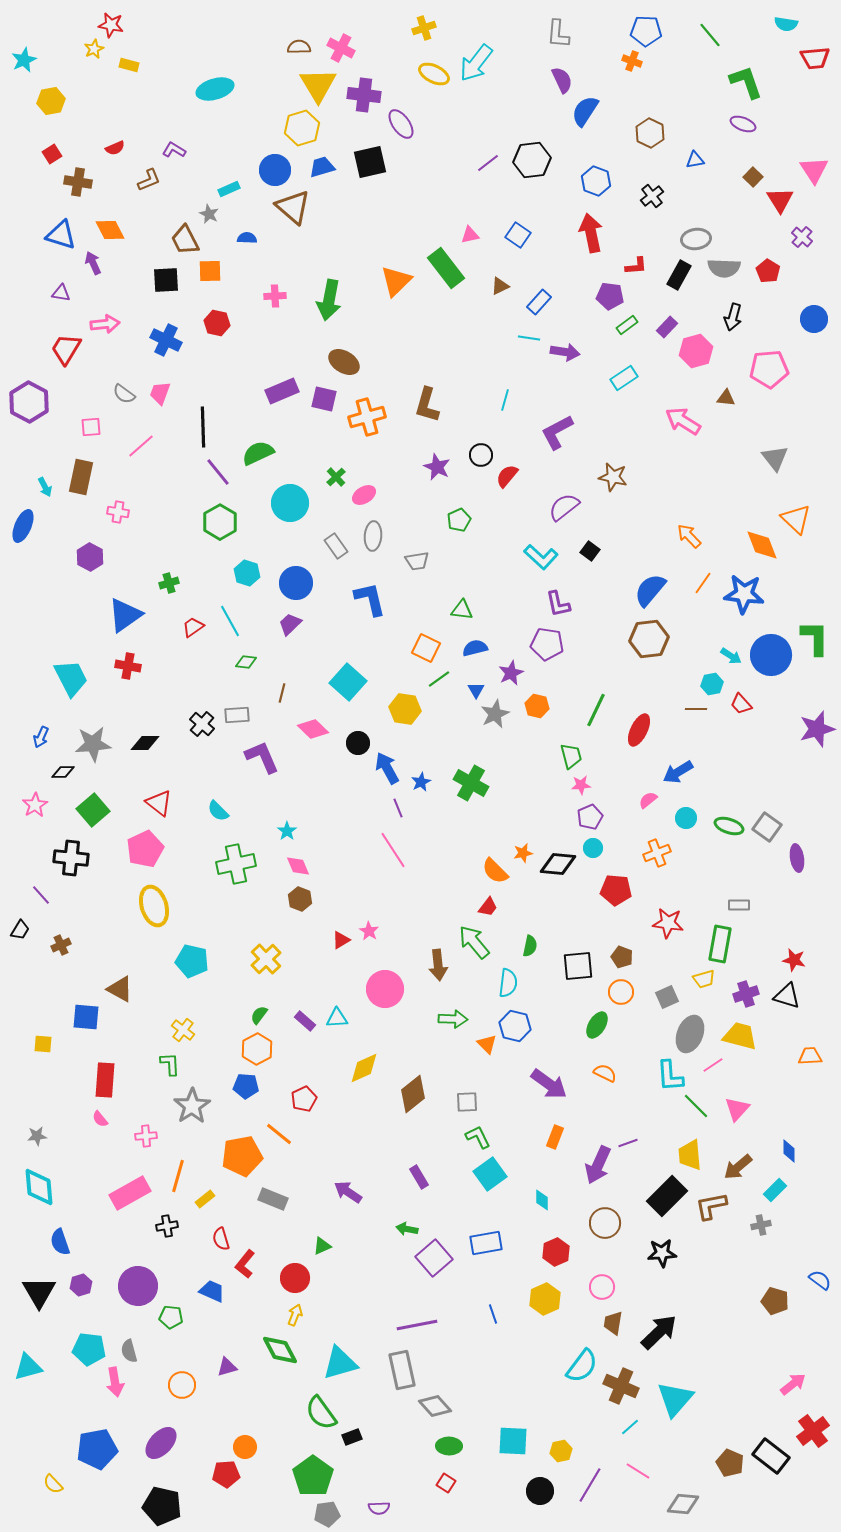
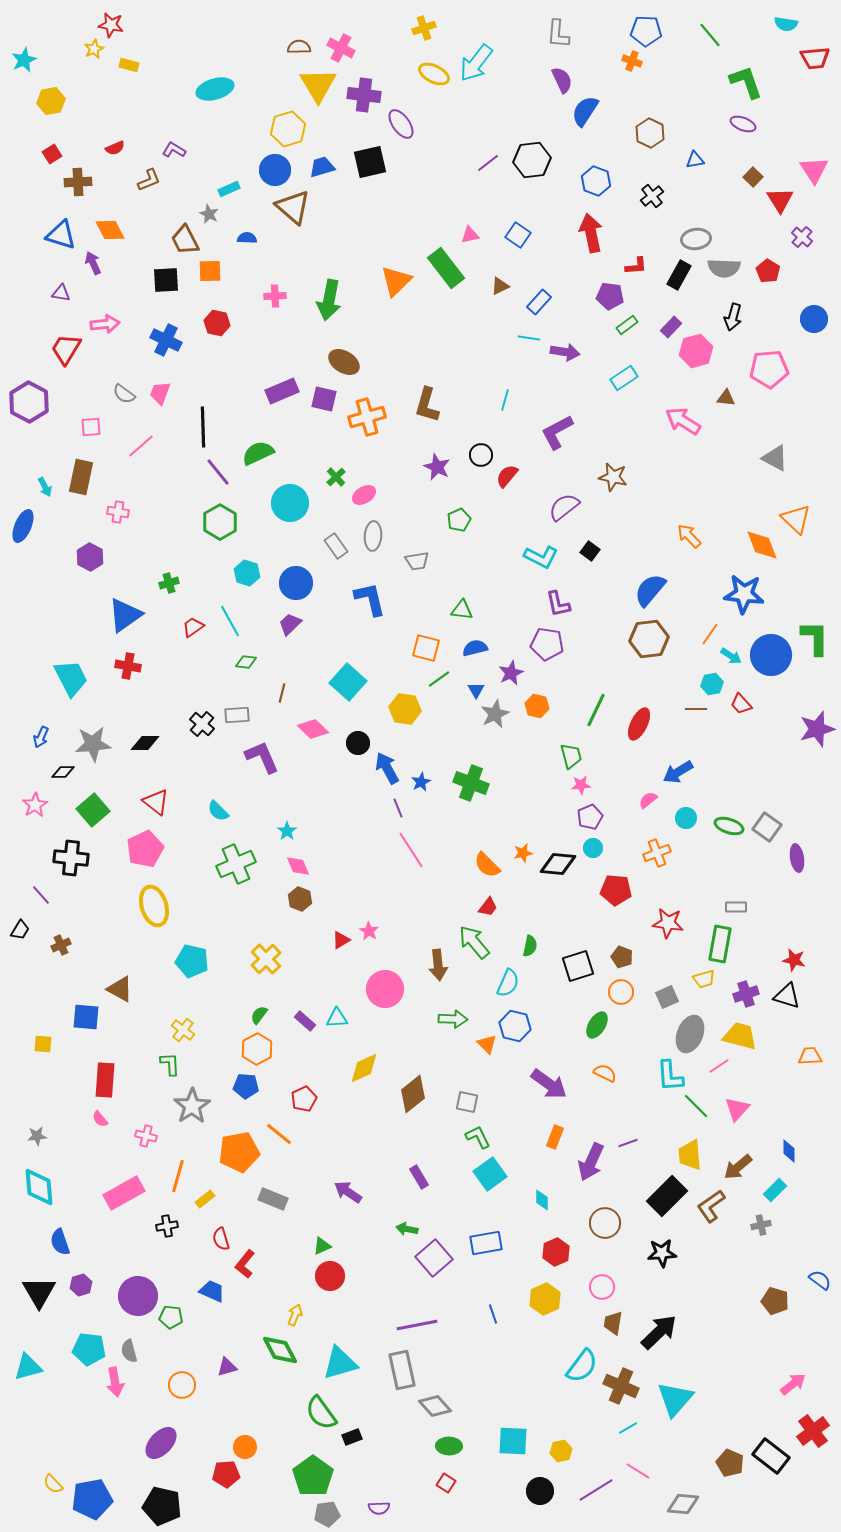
yellow hexagon at (302, 128): moved 14 px left, 1 px down
brown cross at (78, 182): rotated 12 degrees counterclockwise
purple rectangle at (667, 327): moved 4 px right
gray triangle at (775, 458): rotated 24 degrees counterclockwise
cyan L-shape at (541, 557): rotated 16 degrees counterclockwise
orange line at (703, 583): moved 7 px right, 51 px down
orange square at (426, 648): rotated 12 degrees counterclockwise
red ellipse at (639, 730): moved 6 px up
green cross at (471, 783): rotated 8 degrees counterclockwise
red triangle at (159, 803): moved 3 px left, 1 px up
pink line at (393, 850): moved 18 px right
green cross at (236, 864): rotated 12 degrees counterclockwise
orange semicircle at (495, 871): moved 8 px left, 6 px up
gray rectangle at (739, 905): moved 3 px left, 2 px down
black square at (578, 966): rotated 12 degrees counterclockwise
cyan semicircle at (508, 983): rotated 16 degrees clockwise
pink line at (713, 1065): moved 6 px right, 1 px down
gray square at (467, 1102): rotated 15 degrees clockwise
pink cross at (146, 1136): rotated 20 degrees clockwise
orange pentagon at (242, 1156): moved 3 px left, 4 px up
purple arrow at (598, 1165): moved 7 px left, 3 px up
pink rectangle at (130, 1193): moved 6 px left
brown L-shape at (711, 1206): rotated 24 degrees counterclockwise
red circle at (295, 1278): moved 35 px right, 2 px up
purple circle at (138, 1286): moved 10 px down
cyan line at (630, 1427): moved 2 px left, 1 px down; rotated 12 degrees clockwise
blue pentagon at (97, 1449): moved 5 px left, 50 px down
purple line at (590, 1485): moved 6 px right, 5 px down; rotated 27 degrees clockwise
